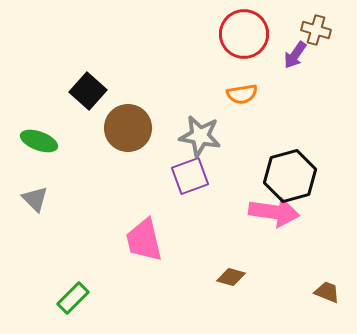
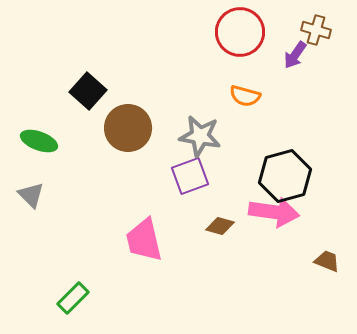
red circle: moved 4 px left, 2 px up
orange semicircle: moved 3 px right, 2 px down; rotated 24 degrees clockwise
black hexagon: moved 5 px left
gray triangle: moved 4 px left, 4 px up
brown diamond: moved 11 px left, 51 px up
brown trapezoid: moved 31 px up
